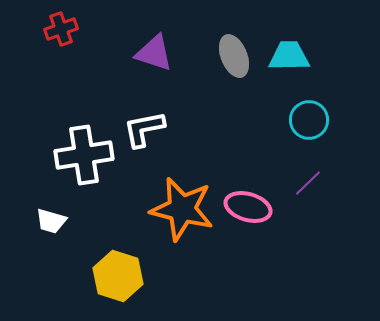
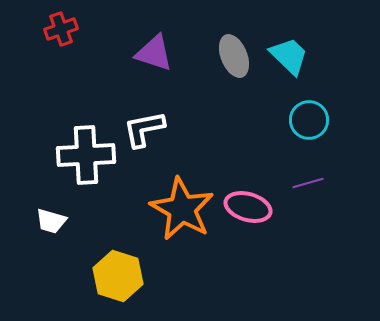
cyan trapezoid: rotated 45 degrees clockwise
white cross: moved 2 px right; rotated 6 degrees clockwise
purple line: rotated 28 degrees clockwise
orange star: rotated 16 degrees clockwise
